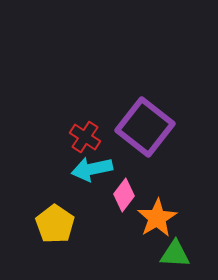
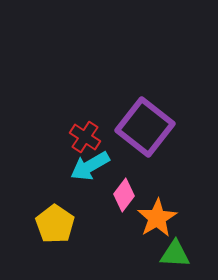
cyan arrow: moved 2 px left, 3 px up; rotated 18 degrees counterclockwise
